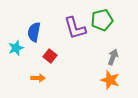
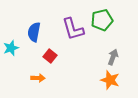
purple L-shape: moved 2 px left, 1 px down
cyan star: moved 5 px left
